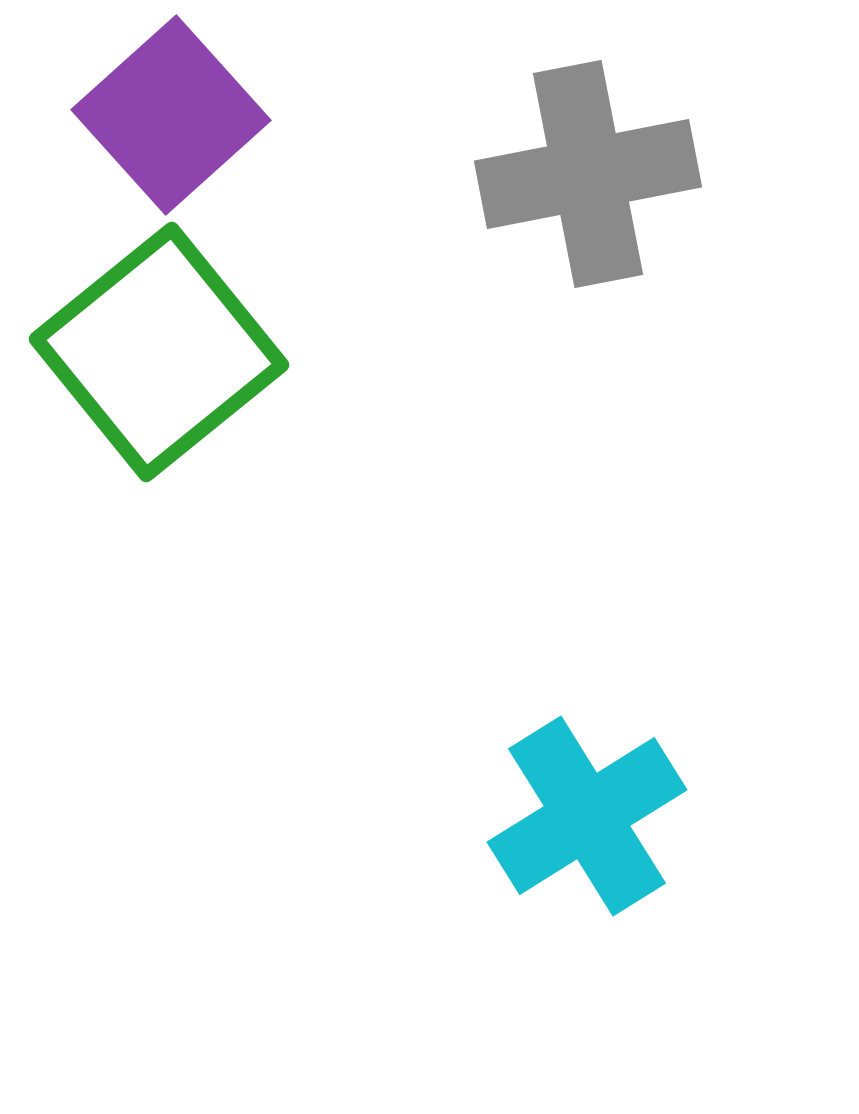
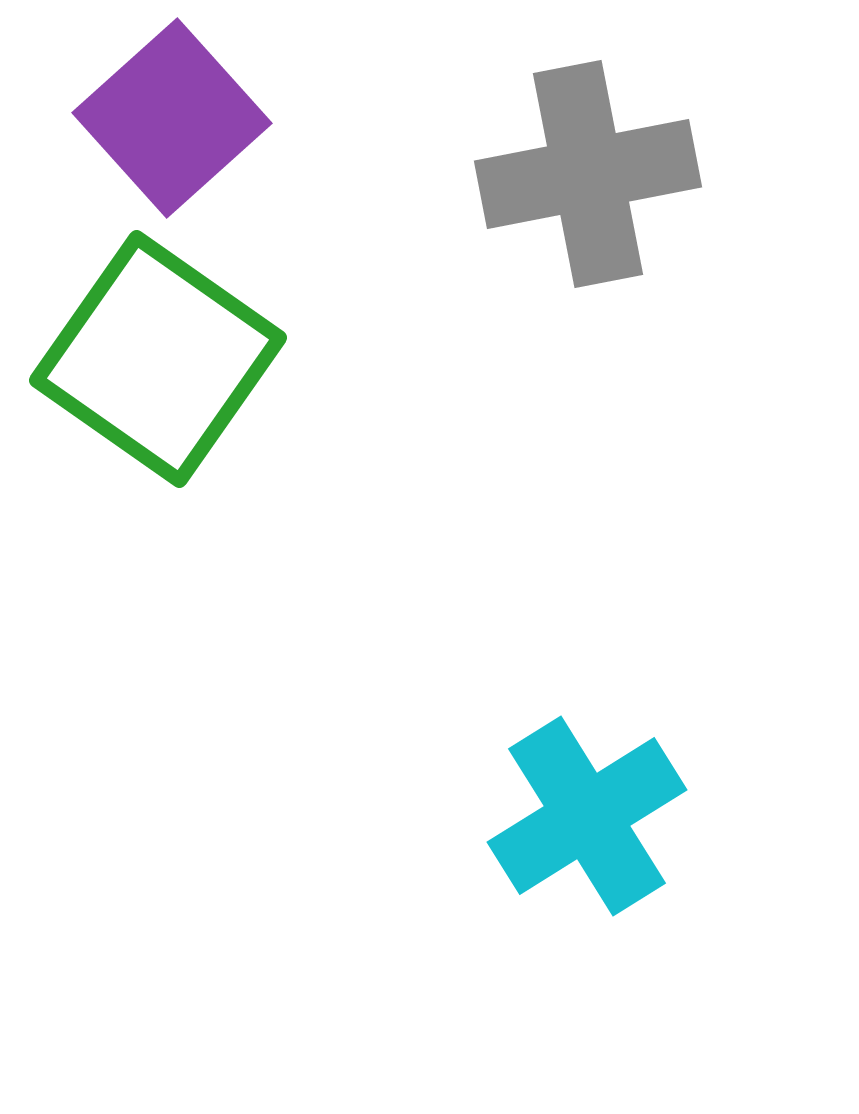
purple square: moved 1 px right, 3 px down
green square: moved 1 px left, 7 px down; rotated 16 degrees counterclockwise
